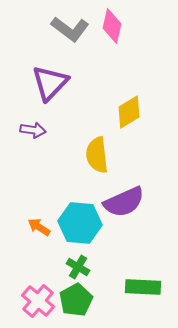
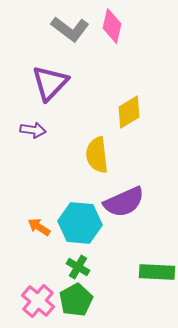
green rectangle: moved 14 px right, 15 px up
